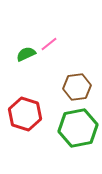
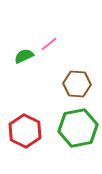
green semicircle: moved 2 px left, 2 px down
brown hexagon: moved 3 px up; rotated 12 degrees clockwise
red hexagon: moved 17 px down; rotated 8 degrees clockwise
